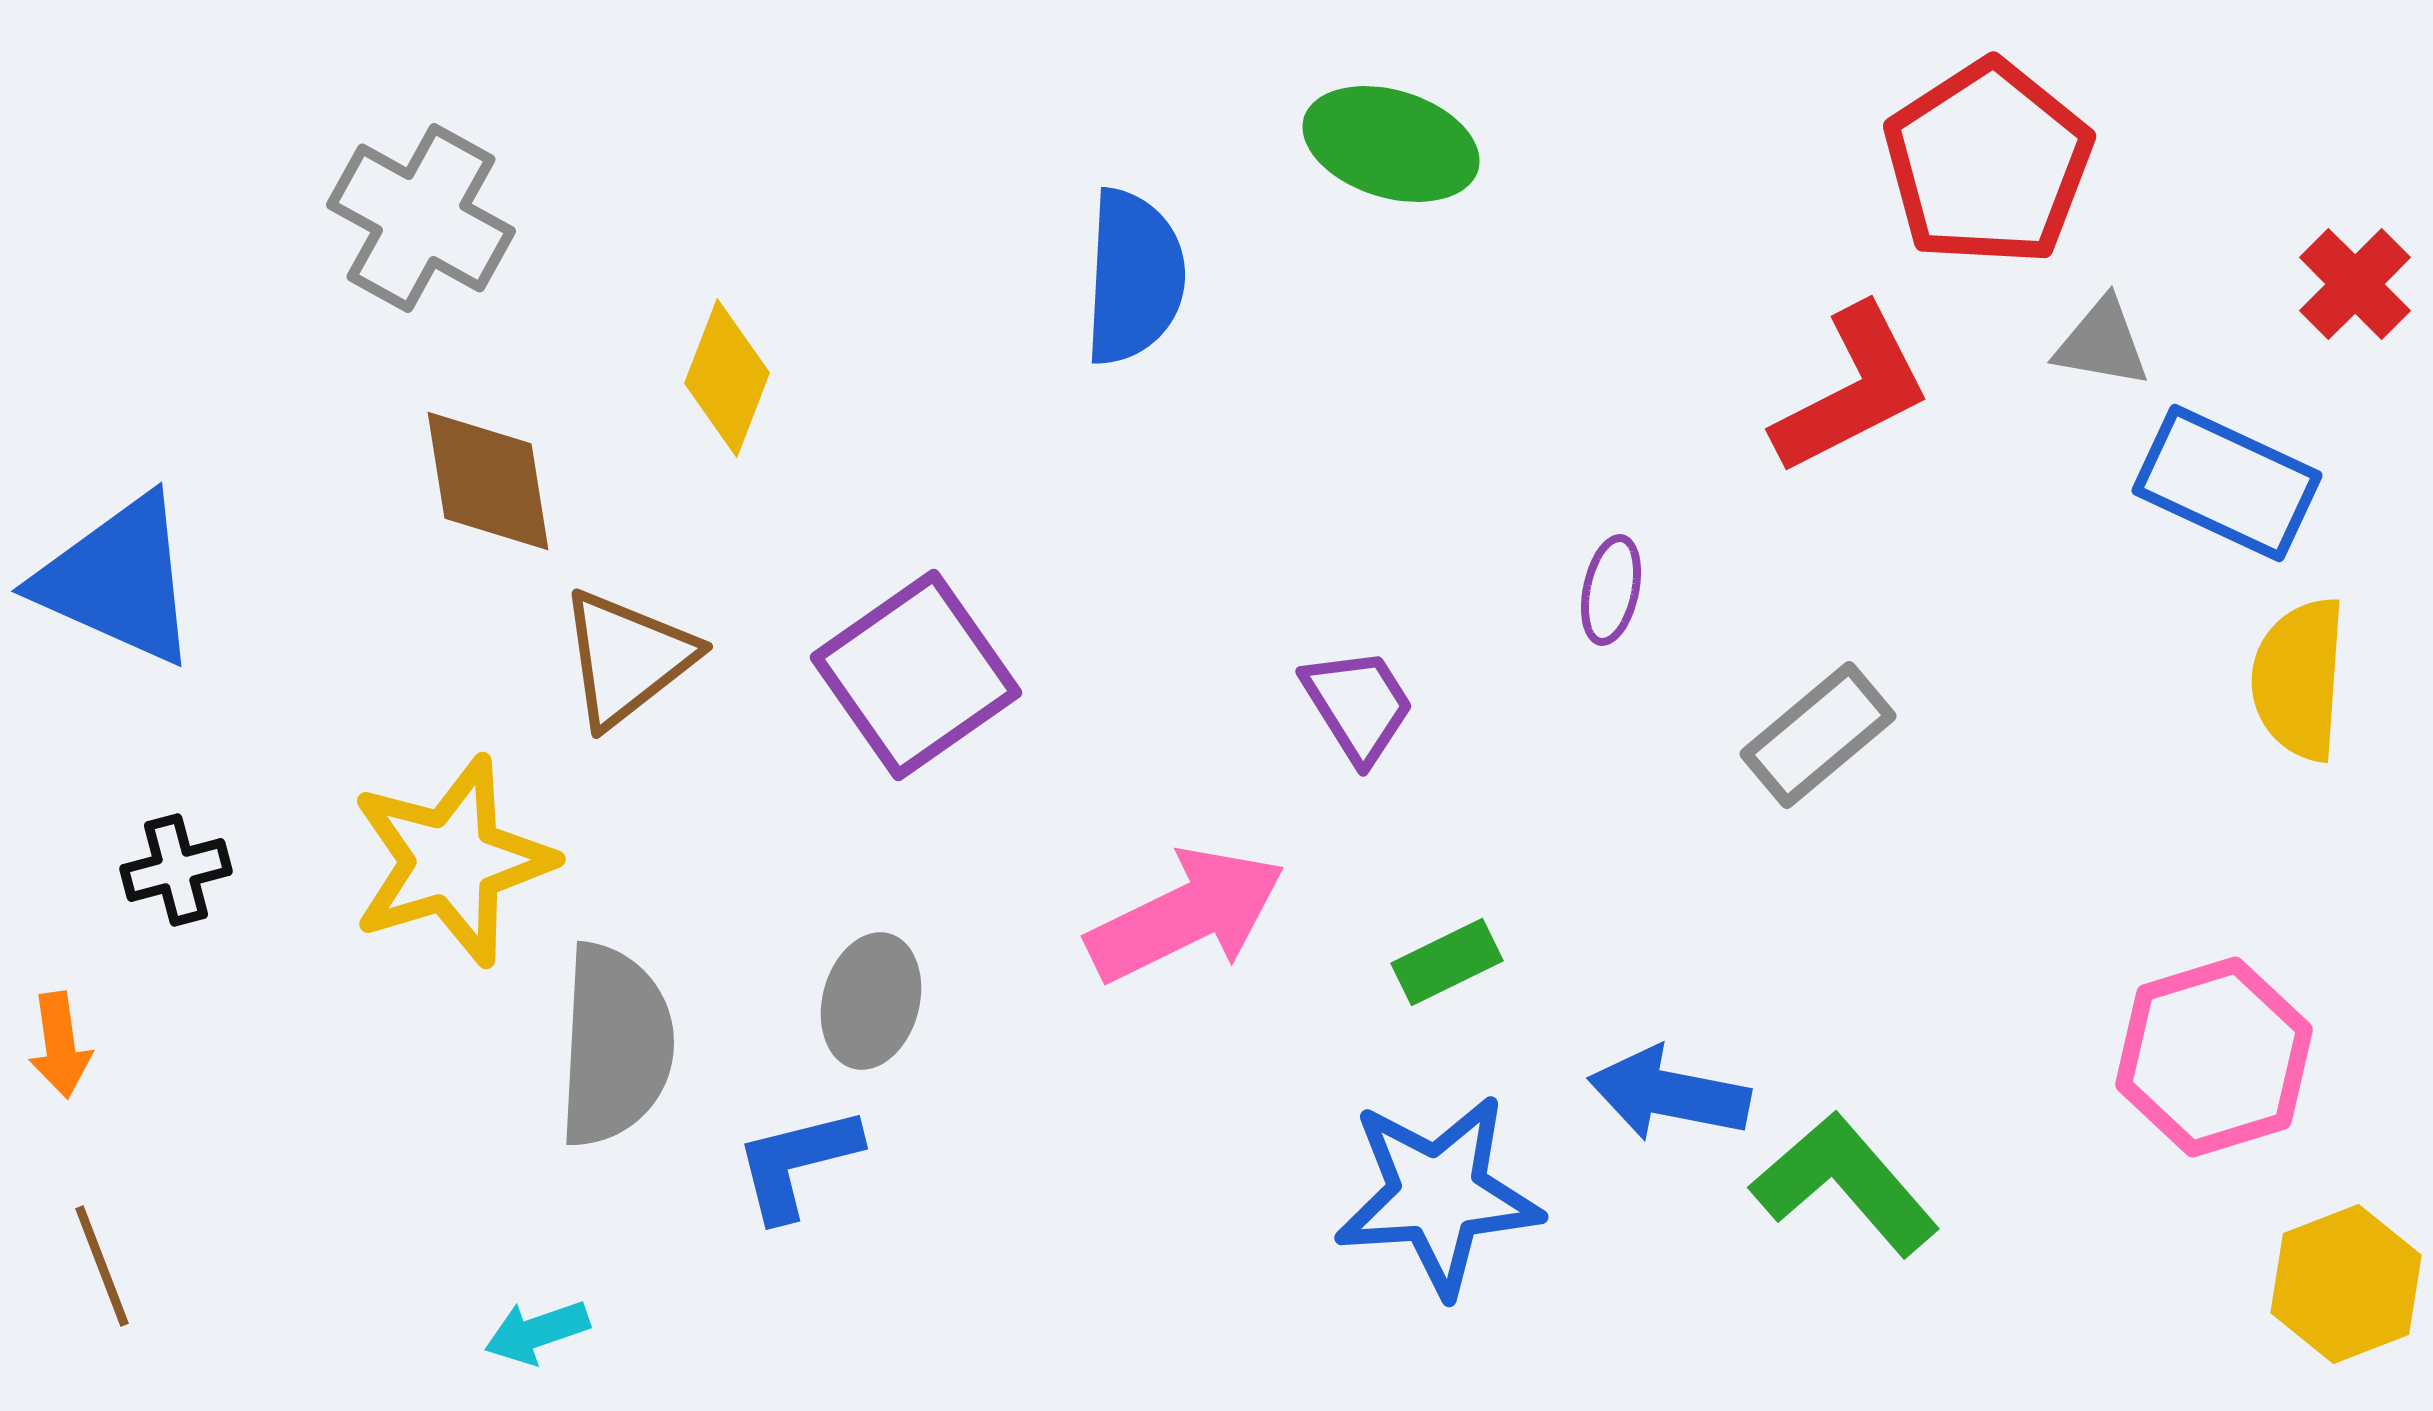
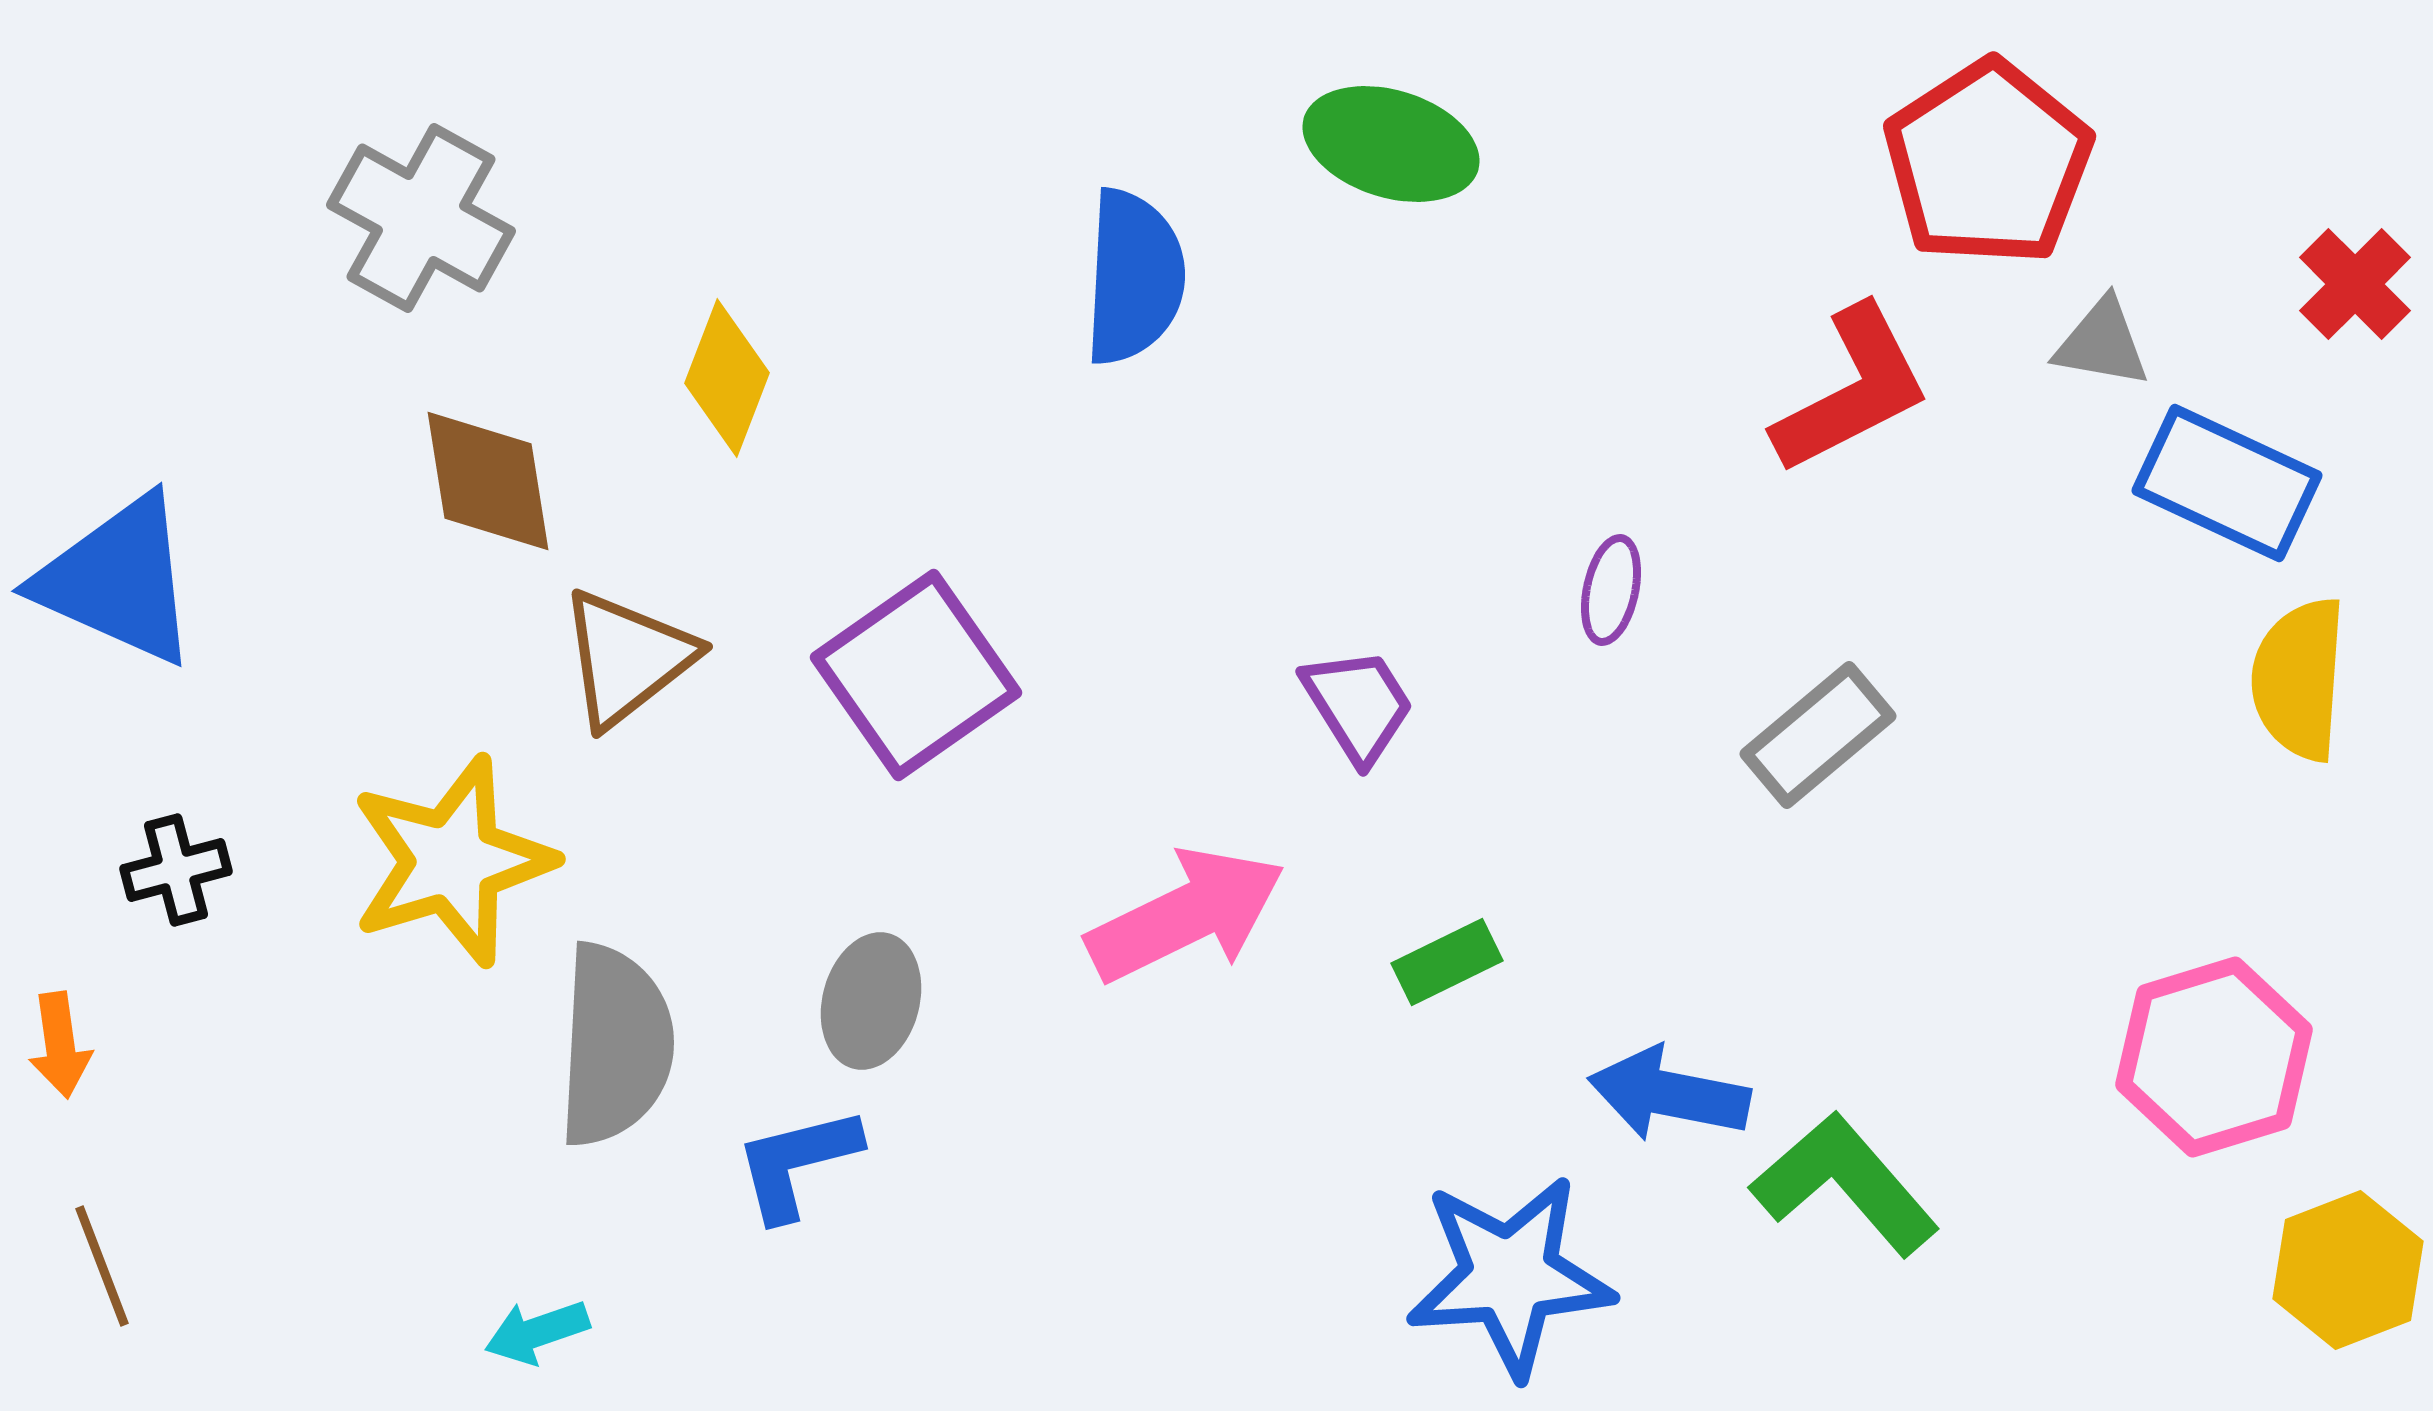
blue star: moved 72 px right, 81 px down
yellow hexagon: moved 2 px right, 14 px up
